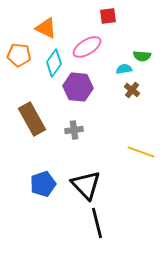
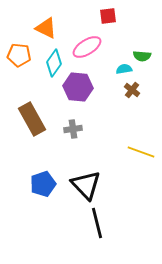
gray cross: moved 1 px left, 1 px up
